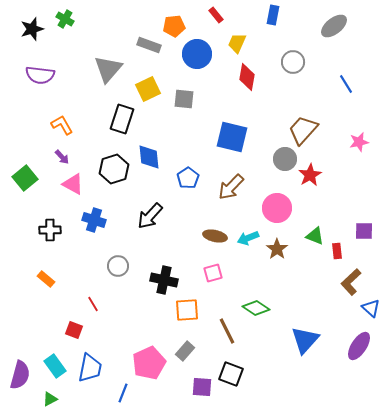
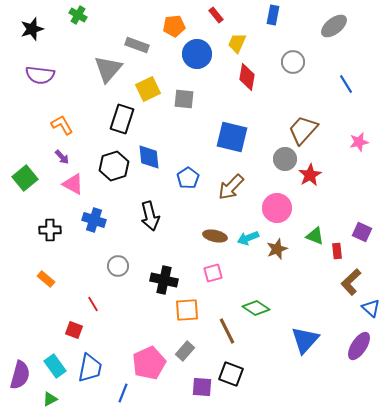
green cross at (65, 19): moved 13 px right, 4 px up
gray rectangle at (149, 45): moved 12 px left
black hexagon at (114, 169): moved 3 px up
black arrow at (150, 216): rotated 56 degrees counterclockwise
purple square at (364, 231): moved 2 px left, 1 px down; rotated 24 degrees clockwise
brown star at (277, 249): rotated 15 degrees clockwise
